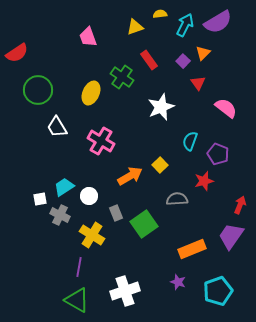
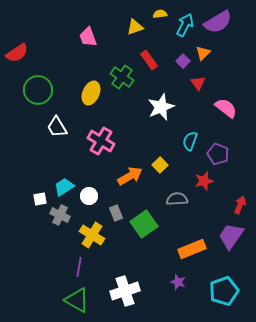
cyan pentagon: moved 6 px right
